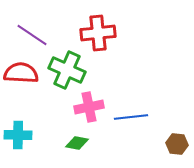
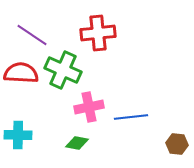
green cross: moved 4 px left
